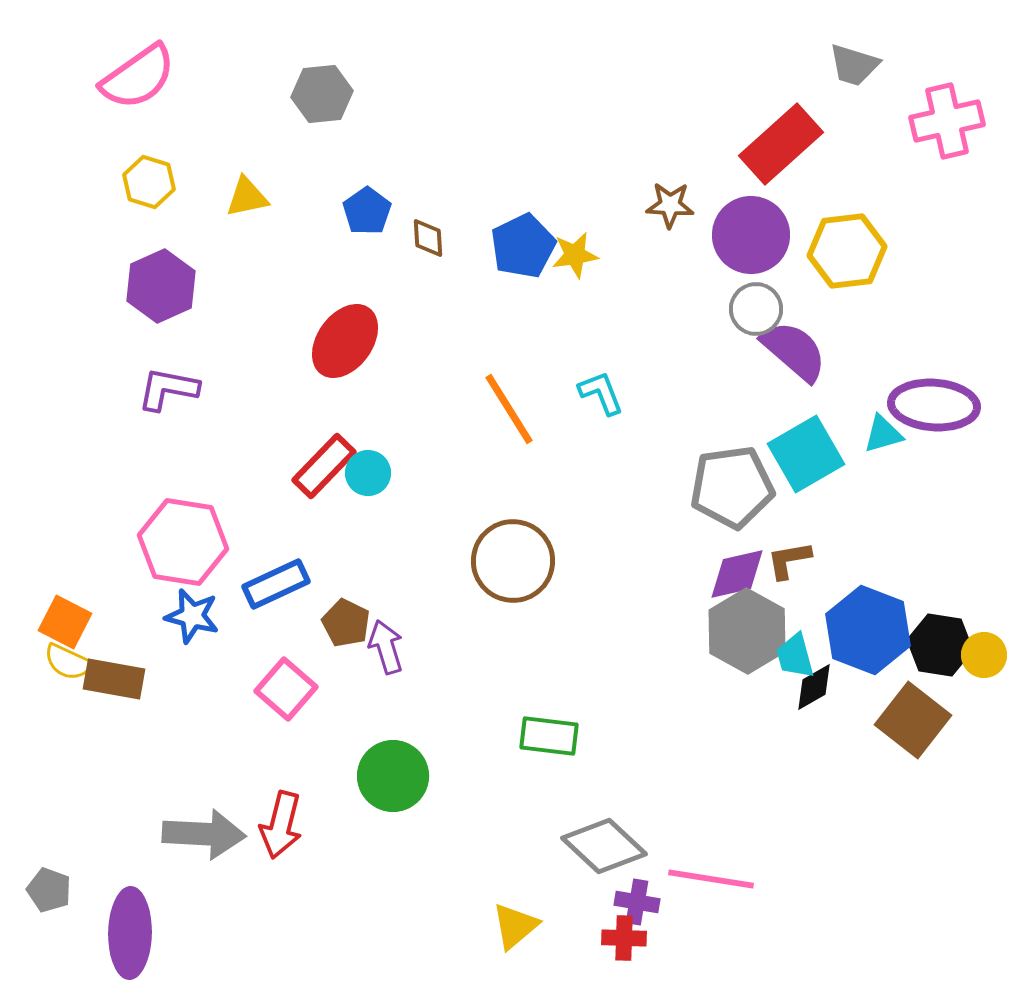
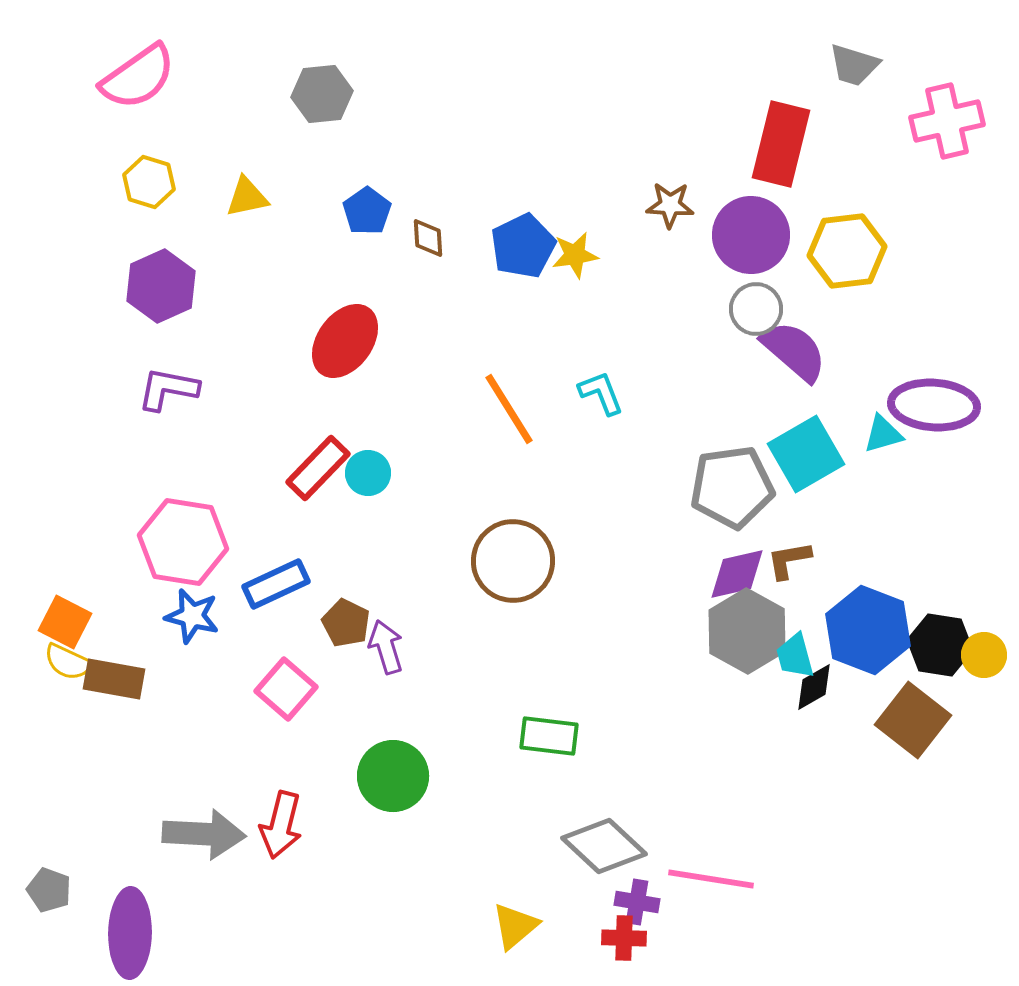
red rectangle at (781, 144): rotated 34 degrees counterclockwise
red rectangle at (324, 466): moved 6 px left, 2 px down
